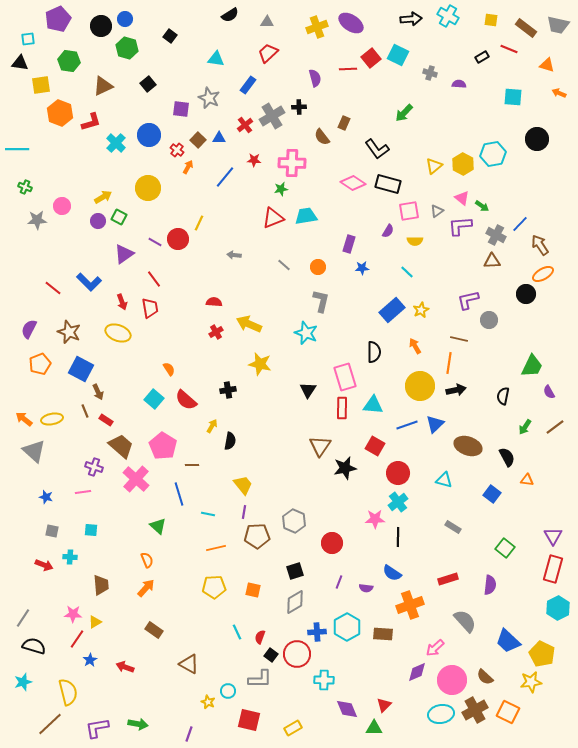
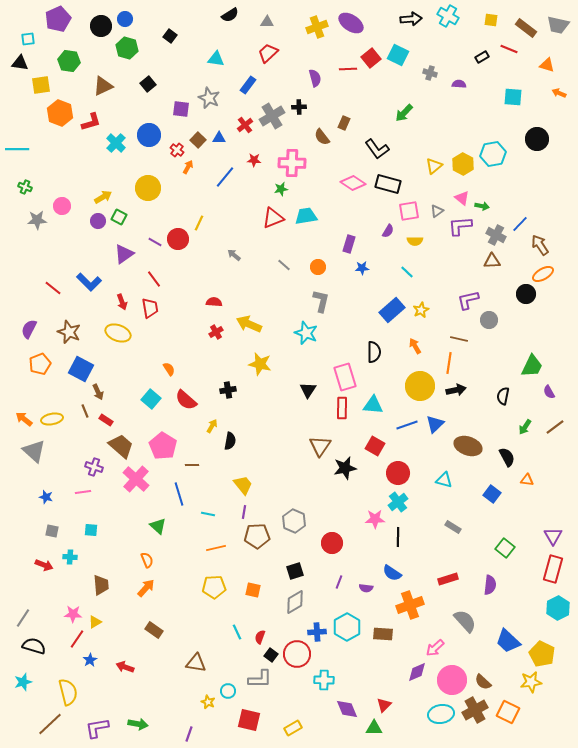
green arrow at (482, 206): rotated 24 degrees counterclockwise
gray arrow at (234, 255): rotated 32 degrees clockwise
cyan square at (154, 399): moved 3 px left
brown triangle at (189, 664): moved 7 px right, 1 px up; rotated 20 degrees counterclockwise
brown semicircle at (485, 677): moved 2 px left, 5 px down
